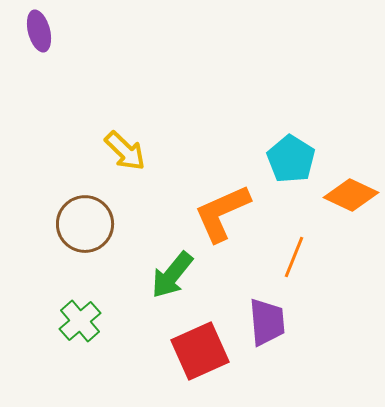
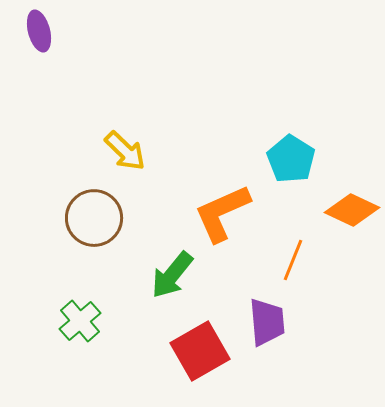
orange diamond: moved 1 px right, 15 px down
brown circle: moved 9 px right, 6 px up
orange line: moved 1 px left, 3 px down
red square: rotated 6 degrees counterclockwise
